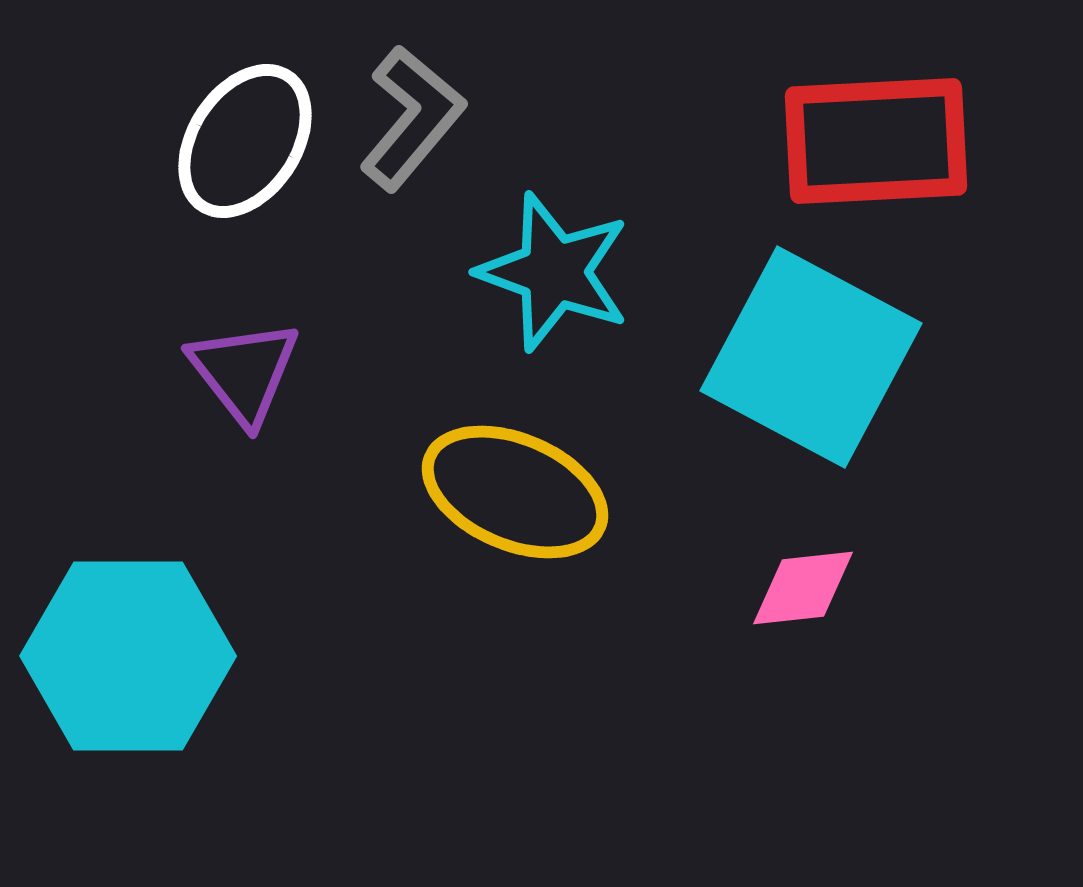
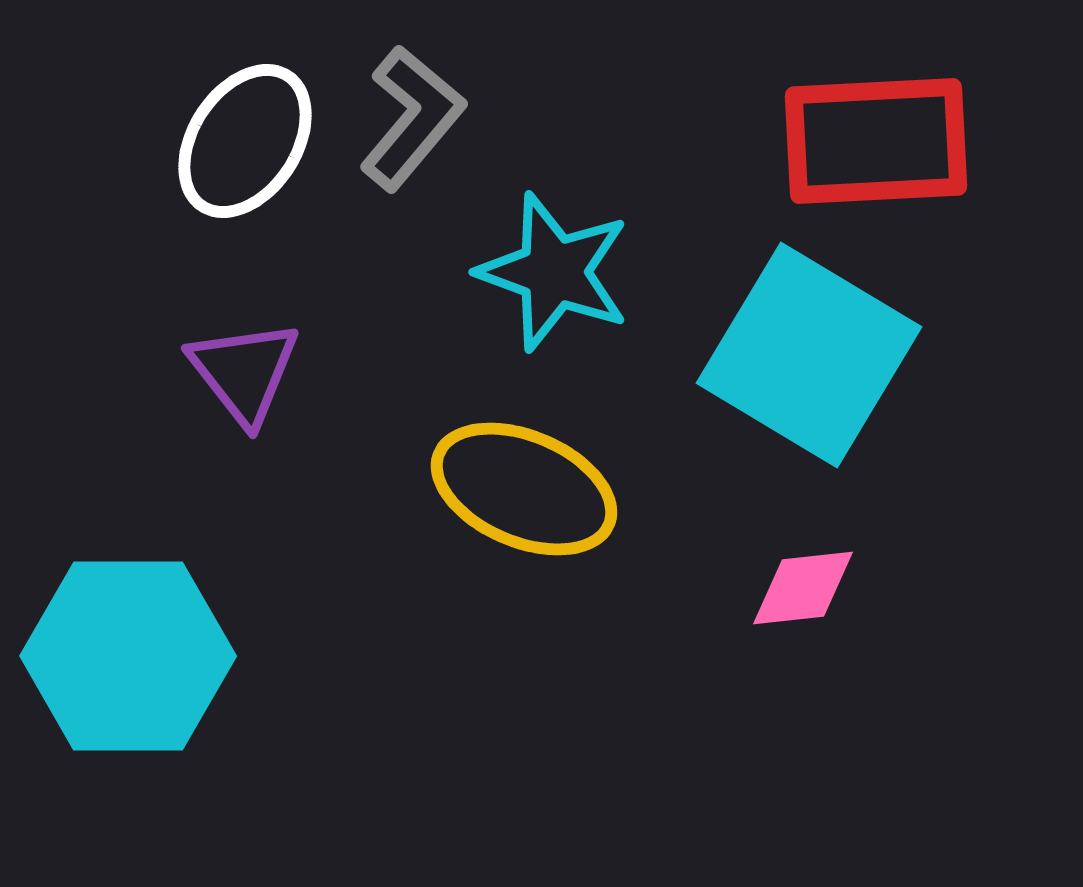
cyan square: moved 2 px left, 2 px up; rotated 3 degrees clockwise
yellow ellipse: moved 9 px right, 3 px up
